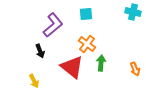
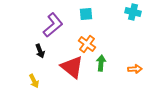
orange arrow: rotated 72 degrees counterclockwise
